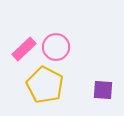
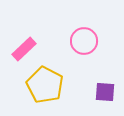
pink circle: moved 28 px right, 6 px up
purple square: moved 2 px right, 2 px down
